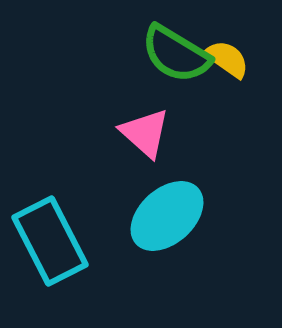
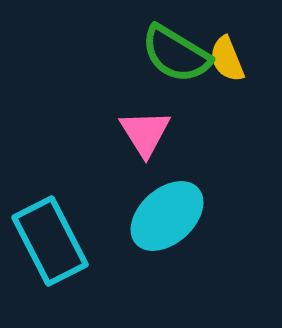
yellow semicircle: rotated 147 degrees counterclockwise
pink triangle: rotated 16 degrees clockwise
